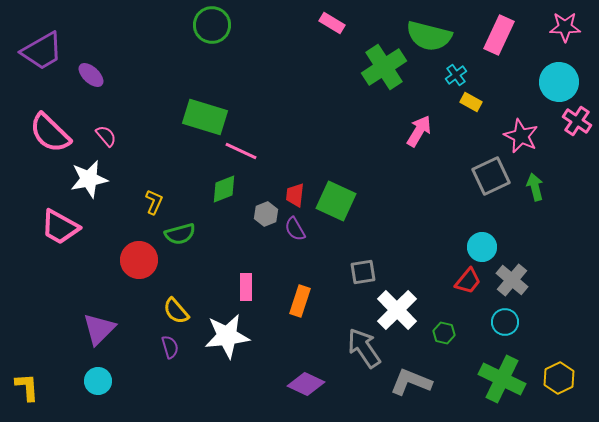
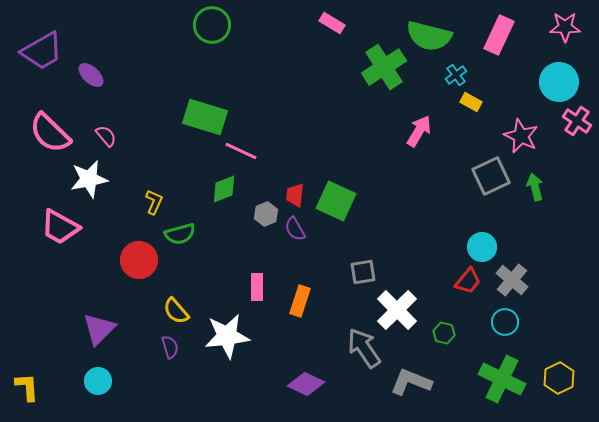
pink rectangle at (246, 287): moved 11 px right
